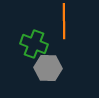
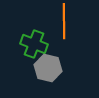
gray hexagon: rotated 12 degrees clockwise
